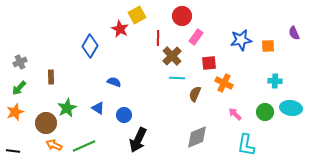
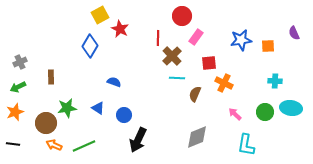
yellow square: moved 37 px left
green arrow: moved 1 px left, 1 px up; rotated 21 degrees clockwise
green star: rotated 18 degrees clockwise
black line: moved 7 px up
